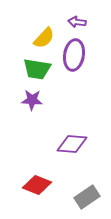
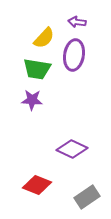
purple diamond: moved 5 px down; rotated 20 degrees clockwise
